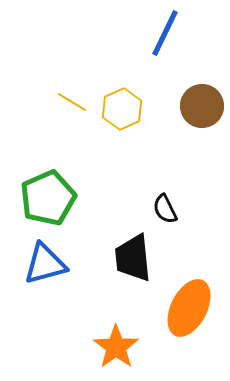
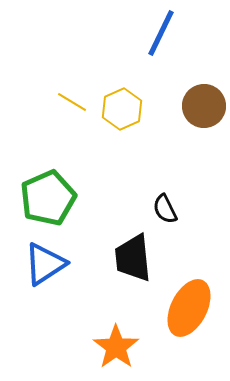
blue line: moved 4 px left
brown circle: moved 2 px right
blue triangle: rotated 18 degrees counterclockwise
